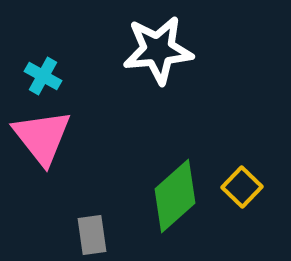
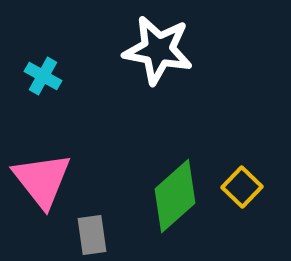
white star: rotated 16 degrees clockwise
pink triangle: moved 43 px down
